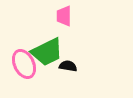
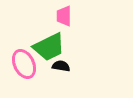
green trapezoid: moved 2 px right, 5 px up
black semicircle: moved 7 px left
